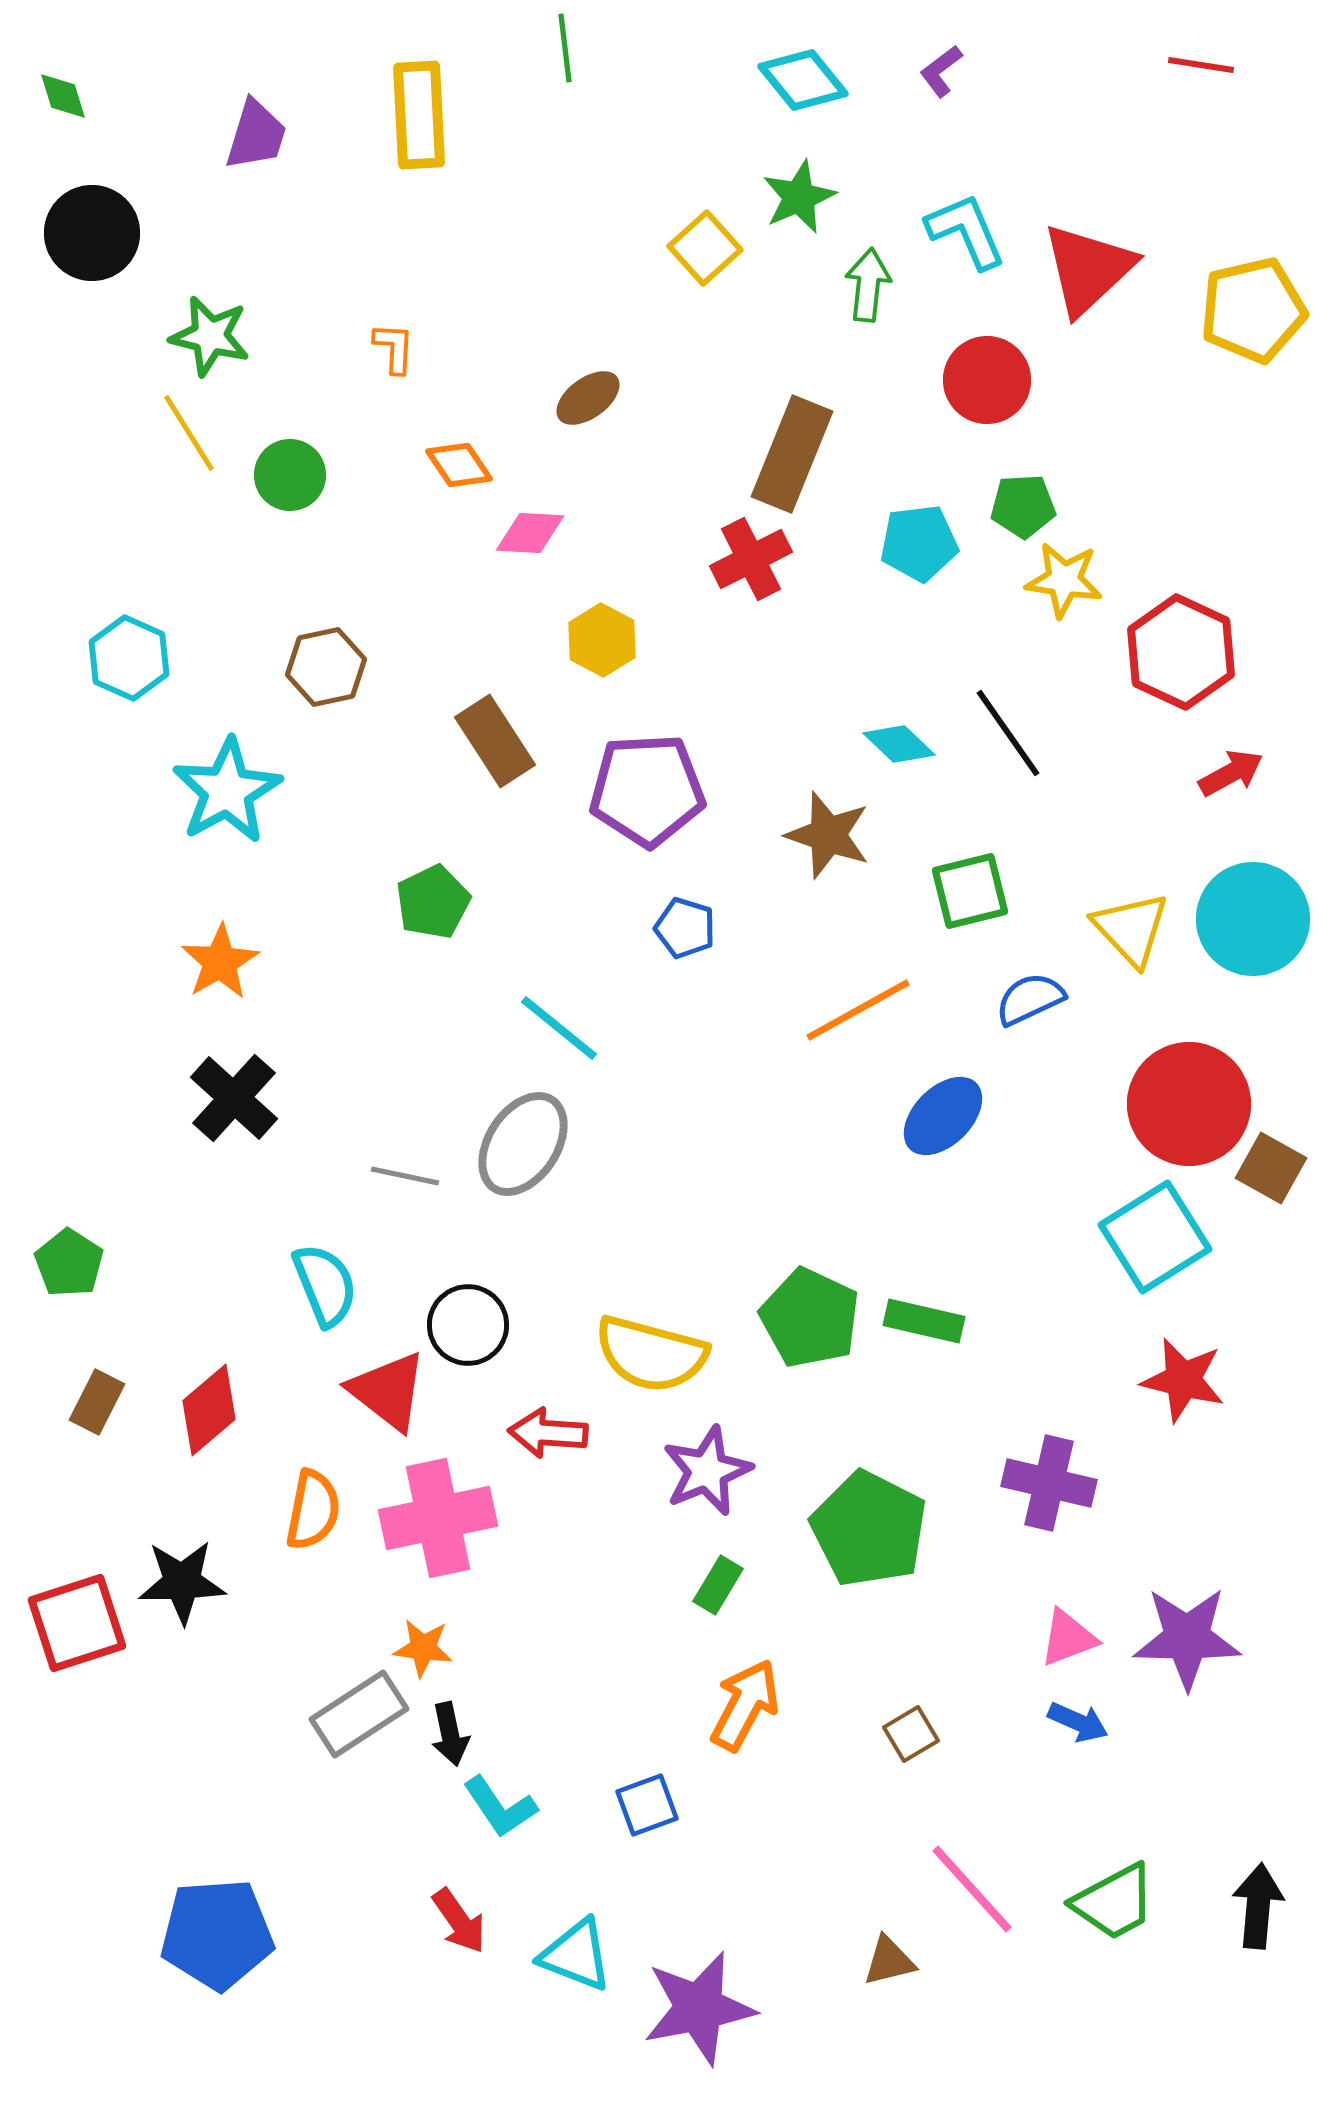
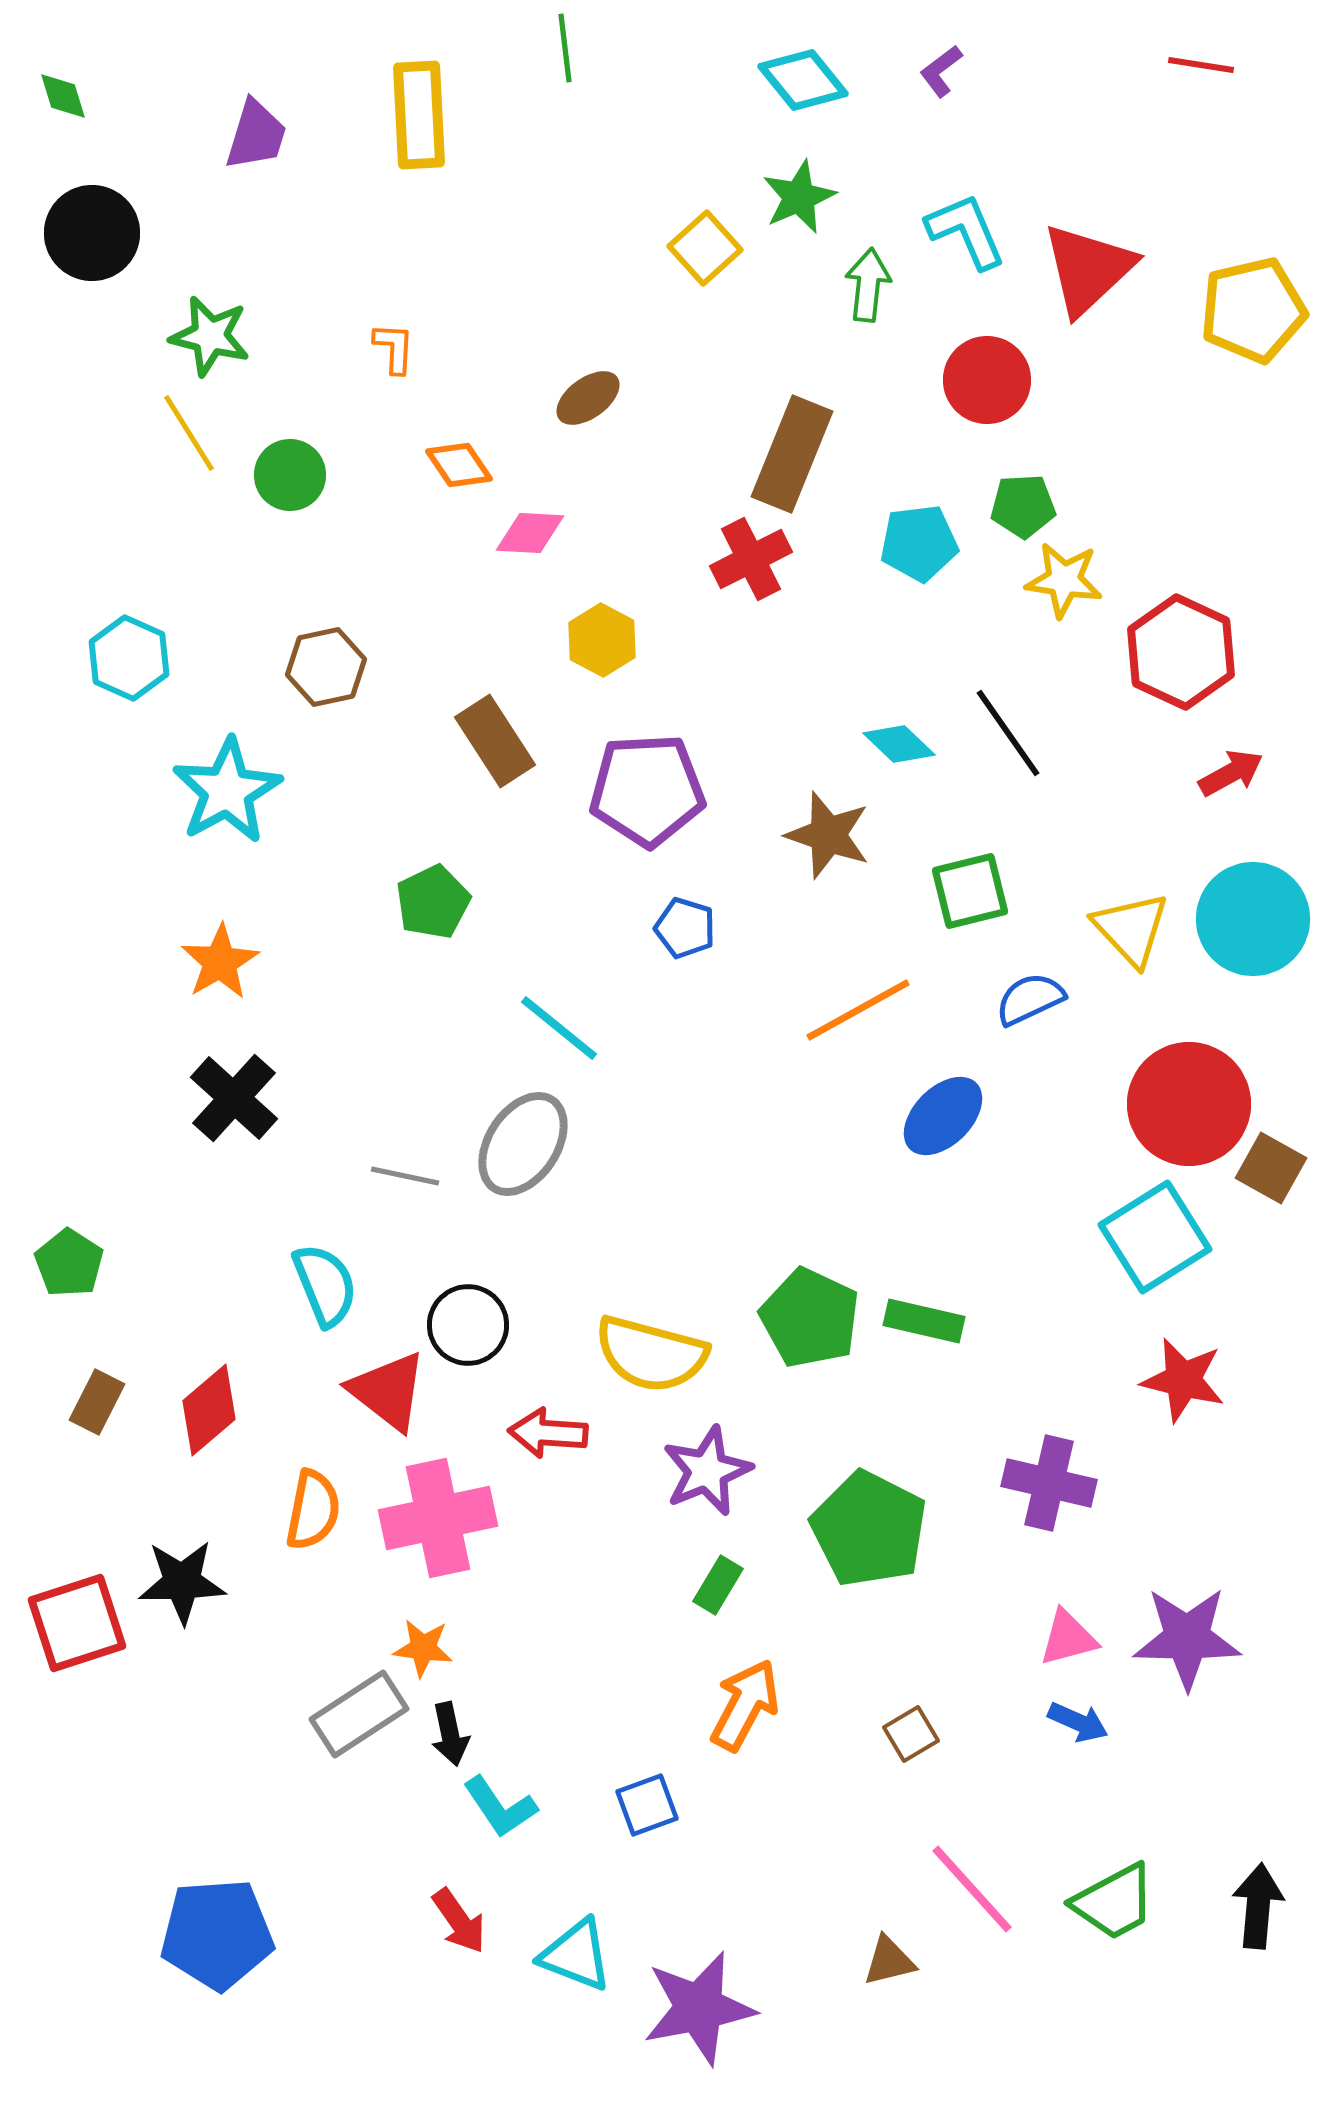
pink triangle at (1068, 1638): rotated 6 degrees clockwise
